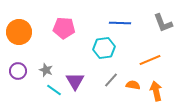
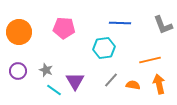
gray L-shape: moved 2 px down
orange line: rotated 10 degrees clockwise
orange arrow: moved 3 px right, 7 px up
